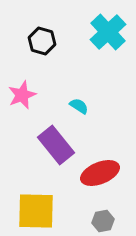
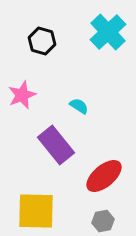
red ellipse: moved 4 px right, 3 px down; rotated 18 degrees counterclockwise
